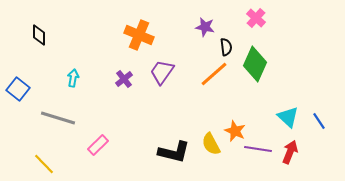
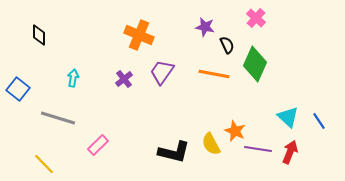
black semicircle: moved 1 px right, 2 px up; rotated 18 degrees counterclockwise
orange line: rotated 52 degrees clockwise
